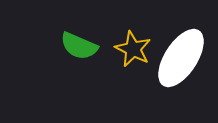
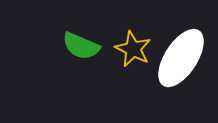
green semicircle: moved 2 px right
